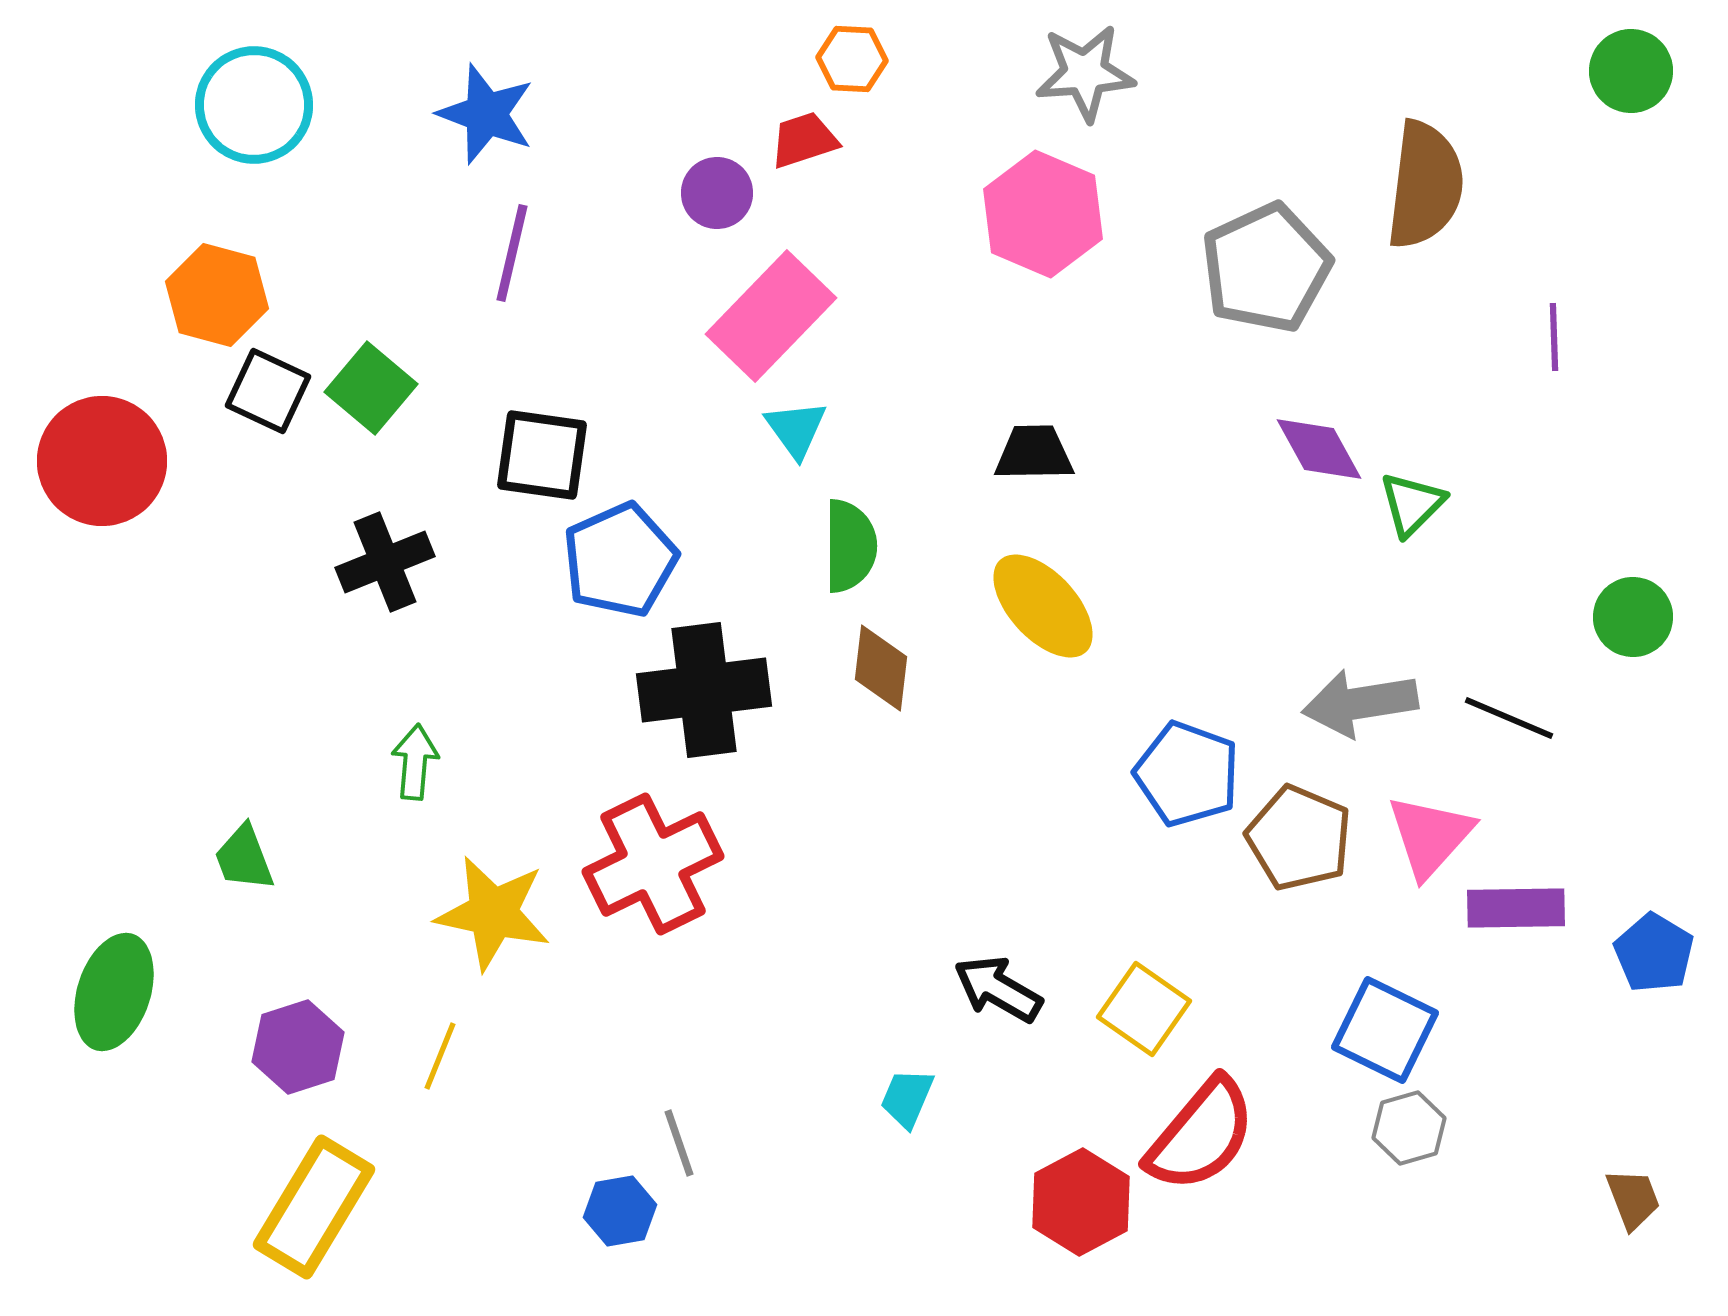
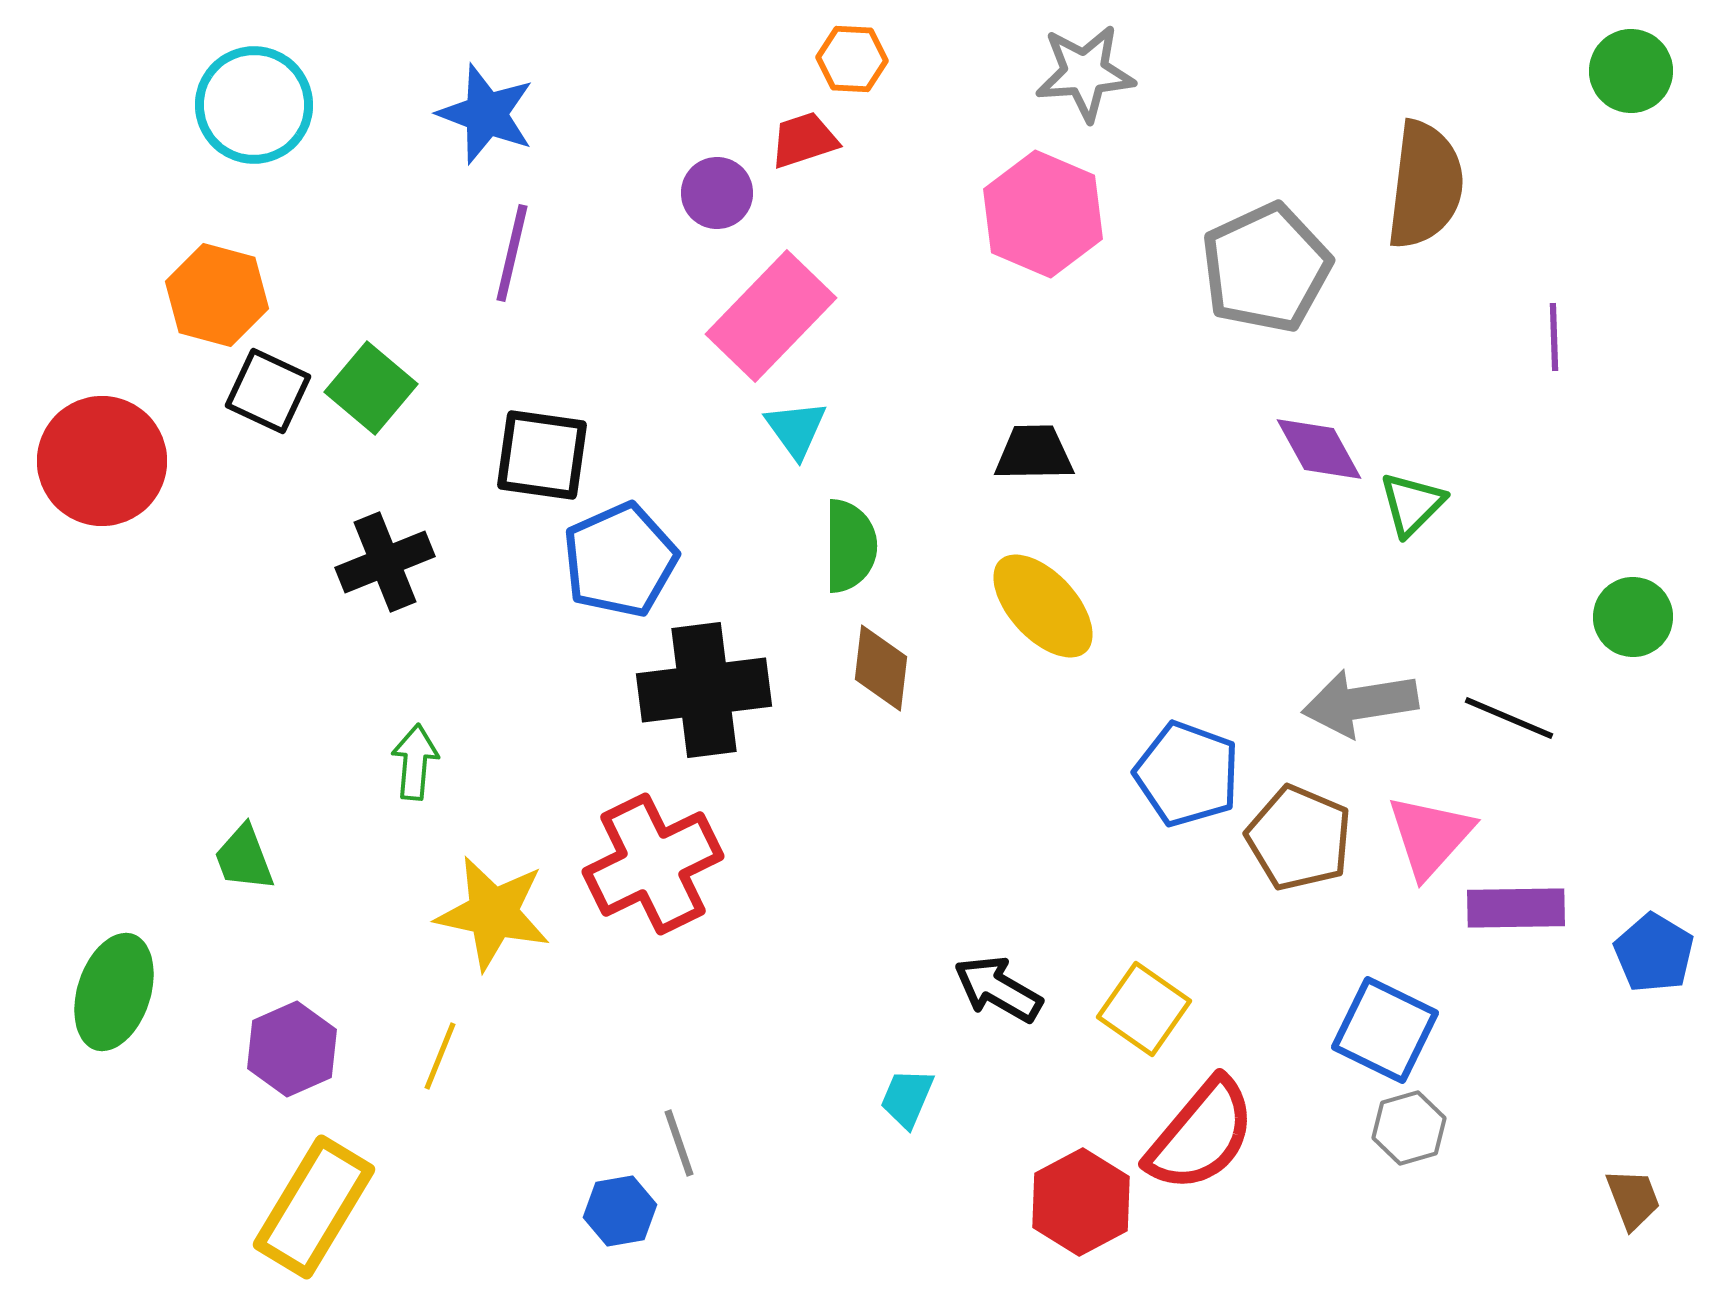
purple hexagon at (298, 1047): moved 6 px left, 2 px down; rotated 6 degrees counterclockwise
